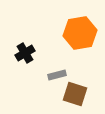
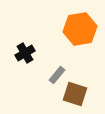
orange hexagon: moved 4 px up
gray rectangle: rotated 36 degrees counterclockwise
